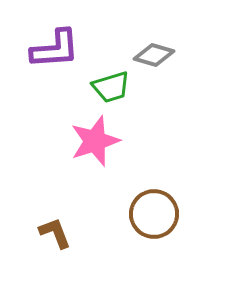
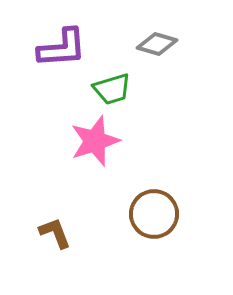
purple L-shape: moved 7 px right, 1 px up
gray diamond: moved 3 px right, 11 px up
green trapezoid: moved 1 px right, 2 px down
